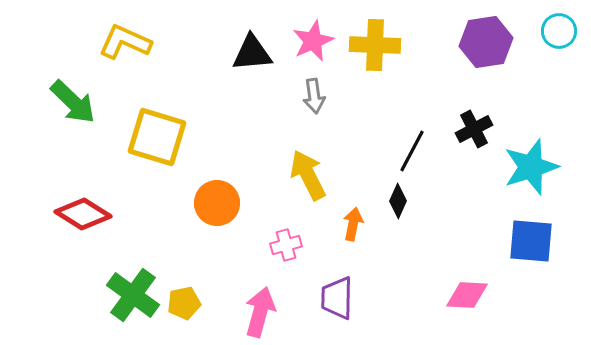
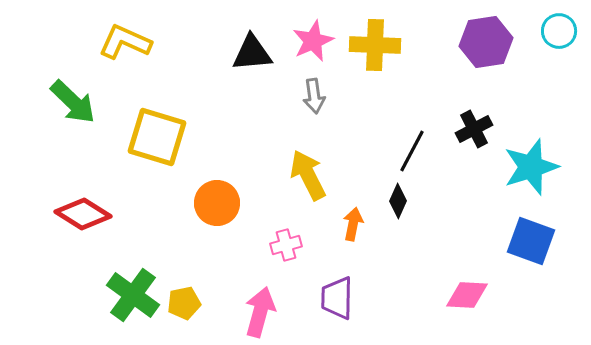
blue square: rotated 15 degrees clockwise
